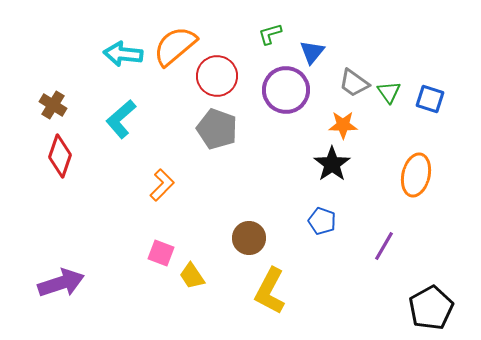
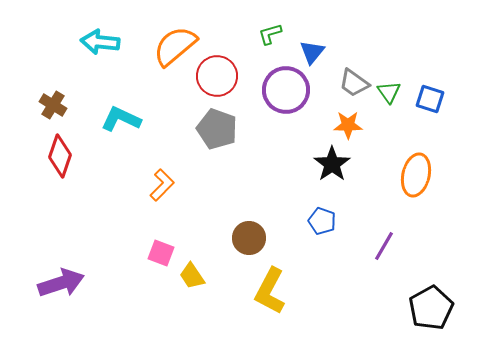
cyan arrow: moved 23 px left, 12 px up
cyan L-shape: rotated 66 degrees clockwise
orange star: moved 5 px right
